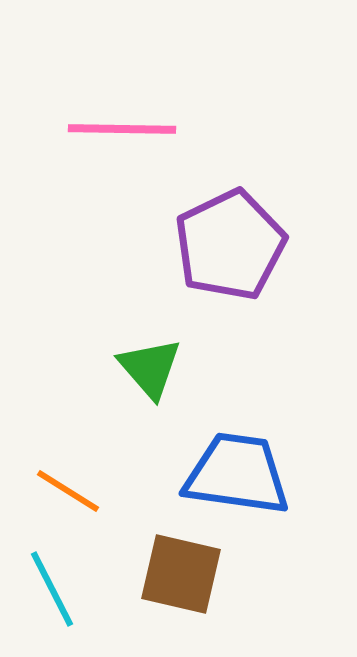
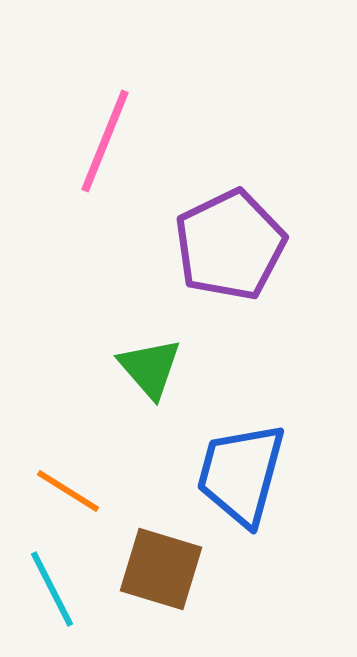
pink line: moved 17 px left, 12 px down; rotated 69 degrees counterclockwise
blue trapezoid: moved 4 px right; rotated 83 degrees counterclockwise
brown square: moved 20 px left, 5 px up; rotated 4 degrees clockwise
